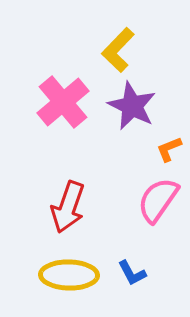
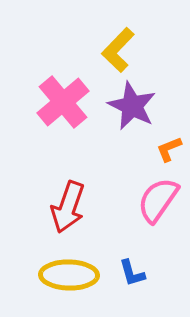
blue L-shape: rotated 12 degrees clockwise
